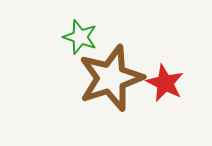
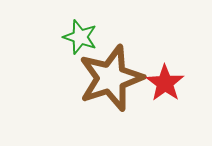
red star: rotated 9 degrees clockwise
